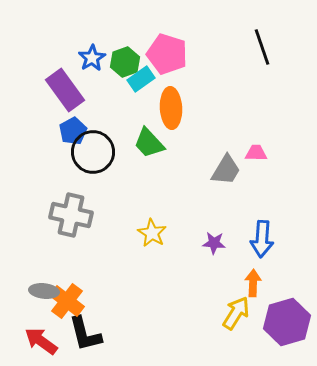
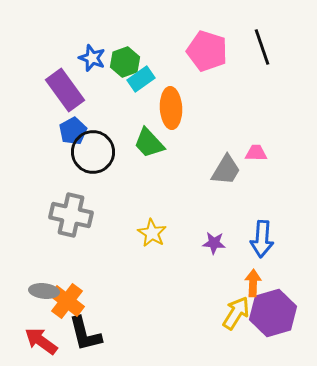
pink pentagon: moved 40 px right, 3 px up
blue star: rotated 20 degrees counterclockwise
purple hexagon: moved 14 px left, 9 px up
